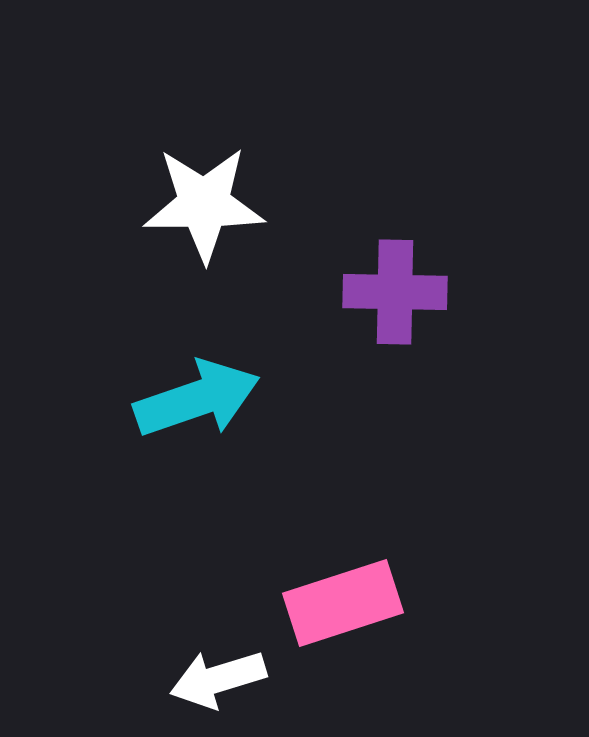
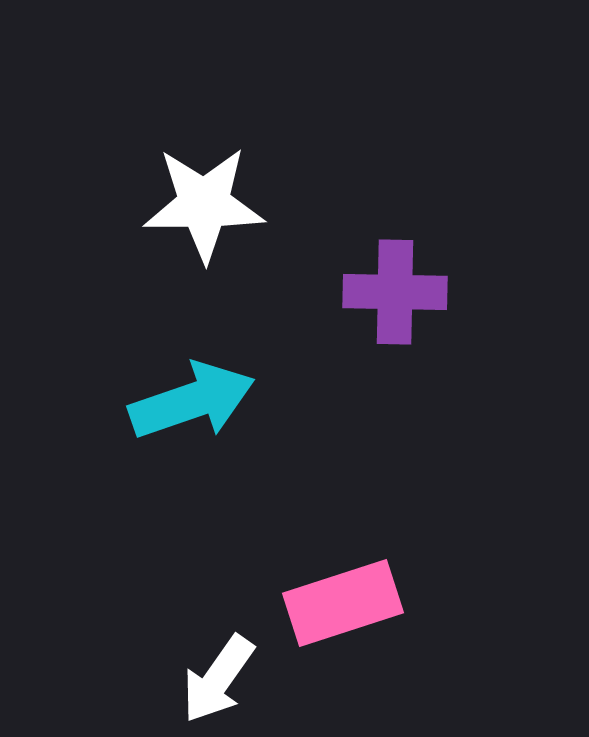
cyan arrow: moved 5 px left, 2 px down
white arrow: rotated 38 degrees counterclockwise
